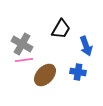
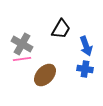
pink line: moved 2 px left, 1 px up
blue cross: moved 7 px right, 3 px up
